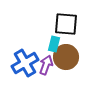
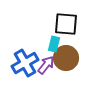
brown circle: moved 1 px down
purple arrow: rotated 18 degrees clockwise
